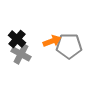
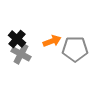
gray pentagon: moved 6 px right, 3 px down
